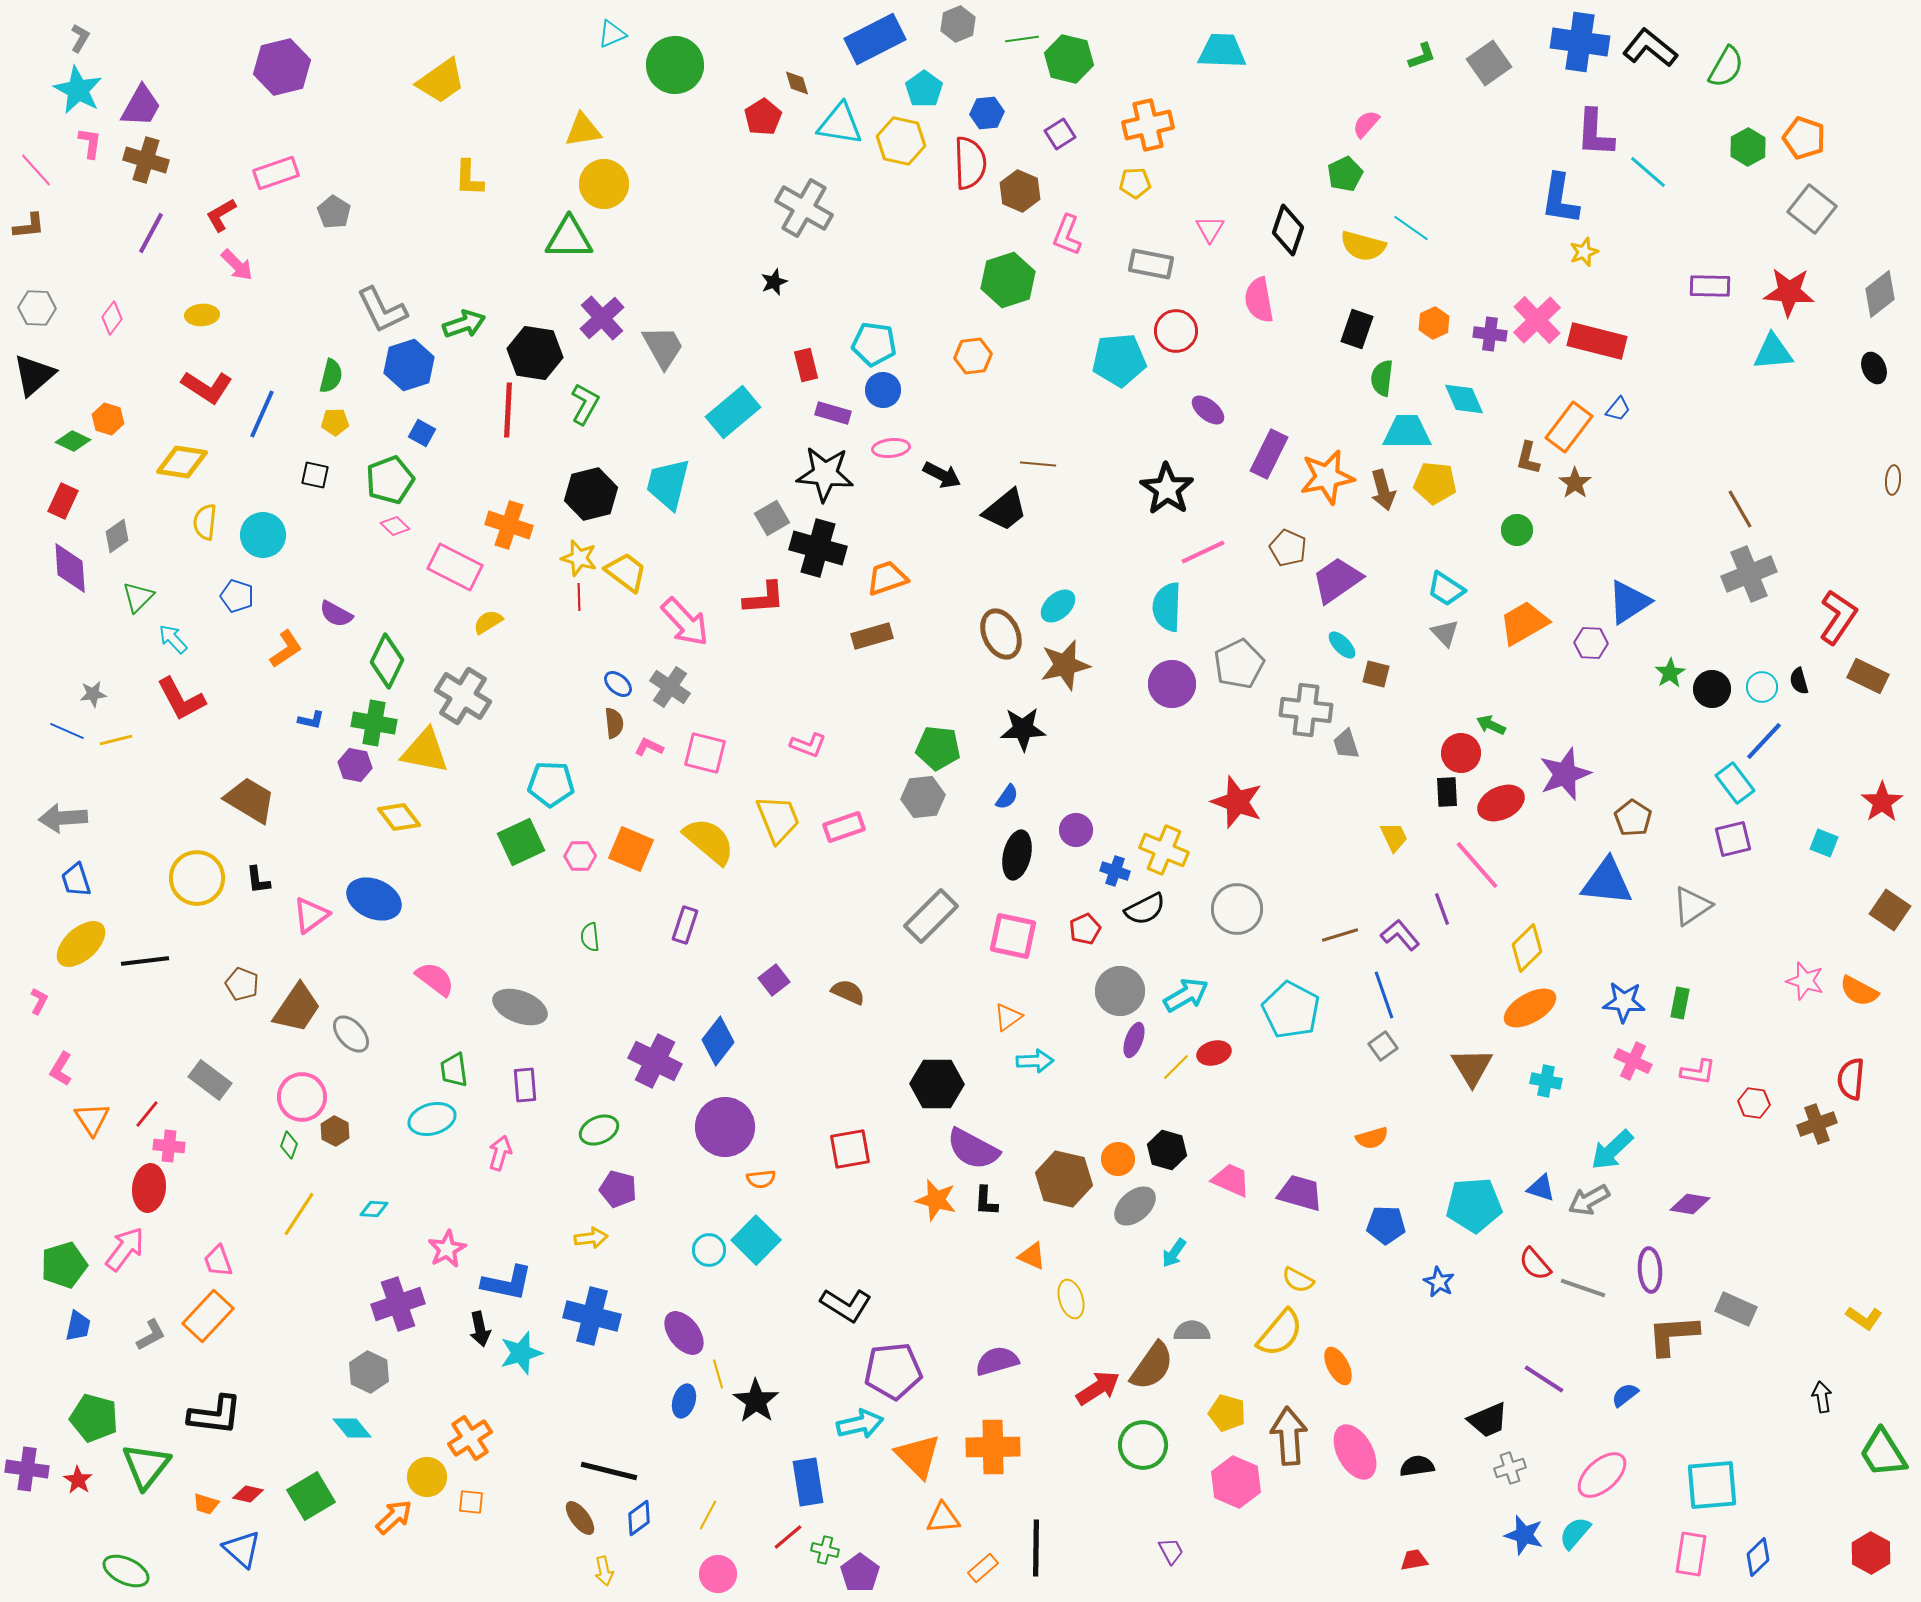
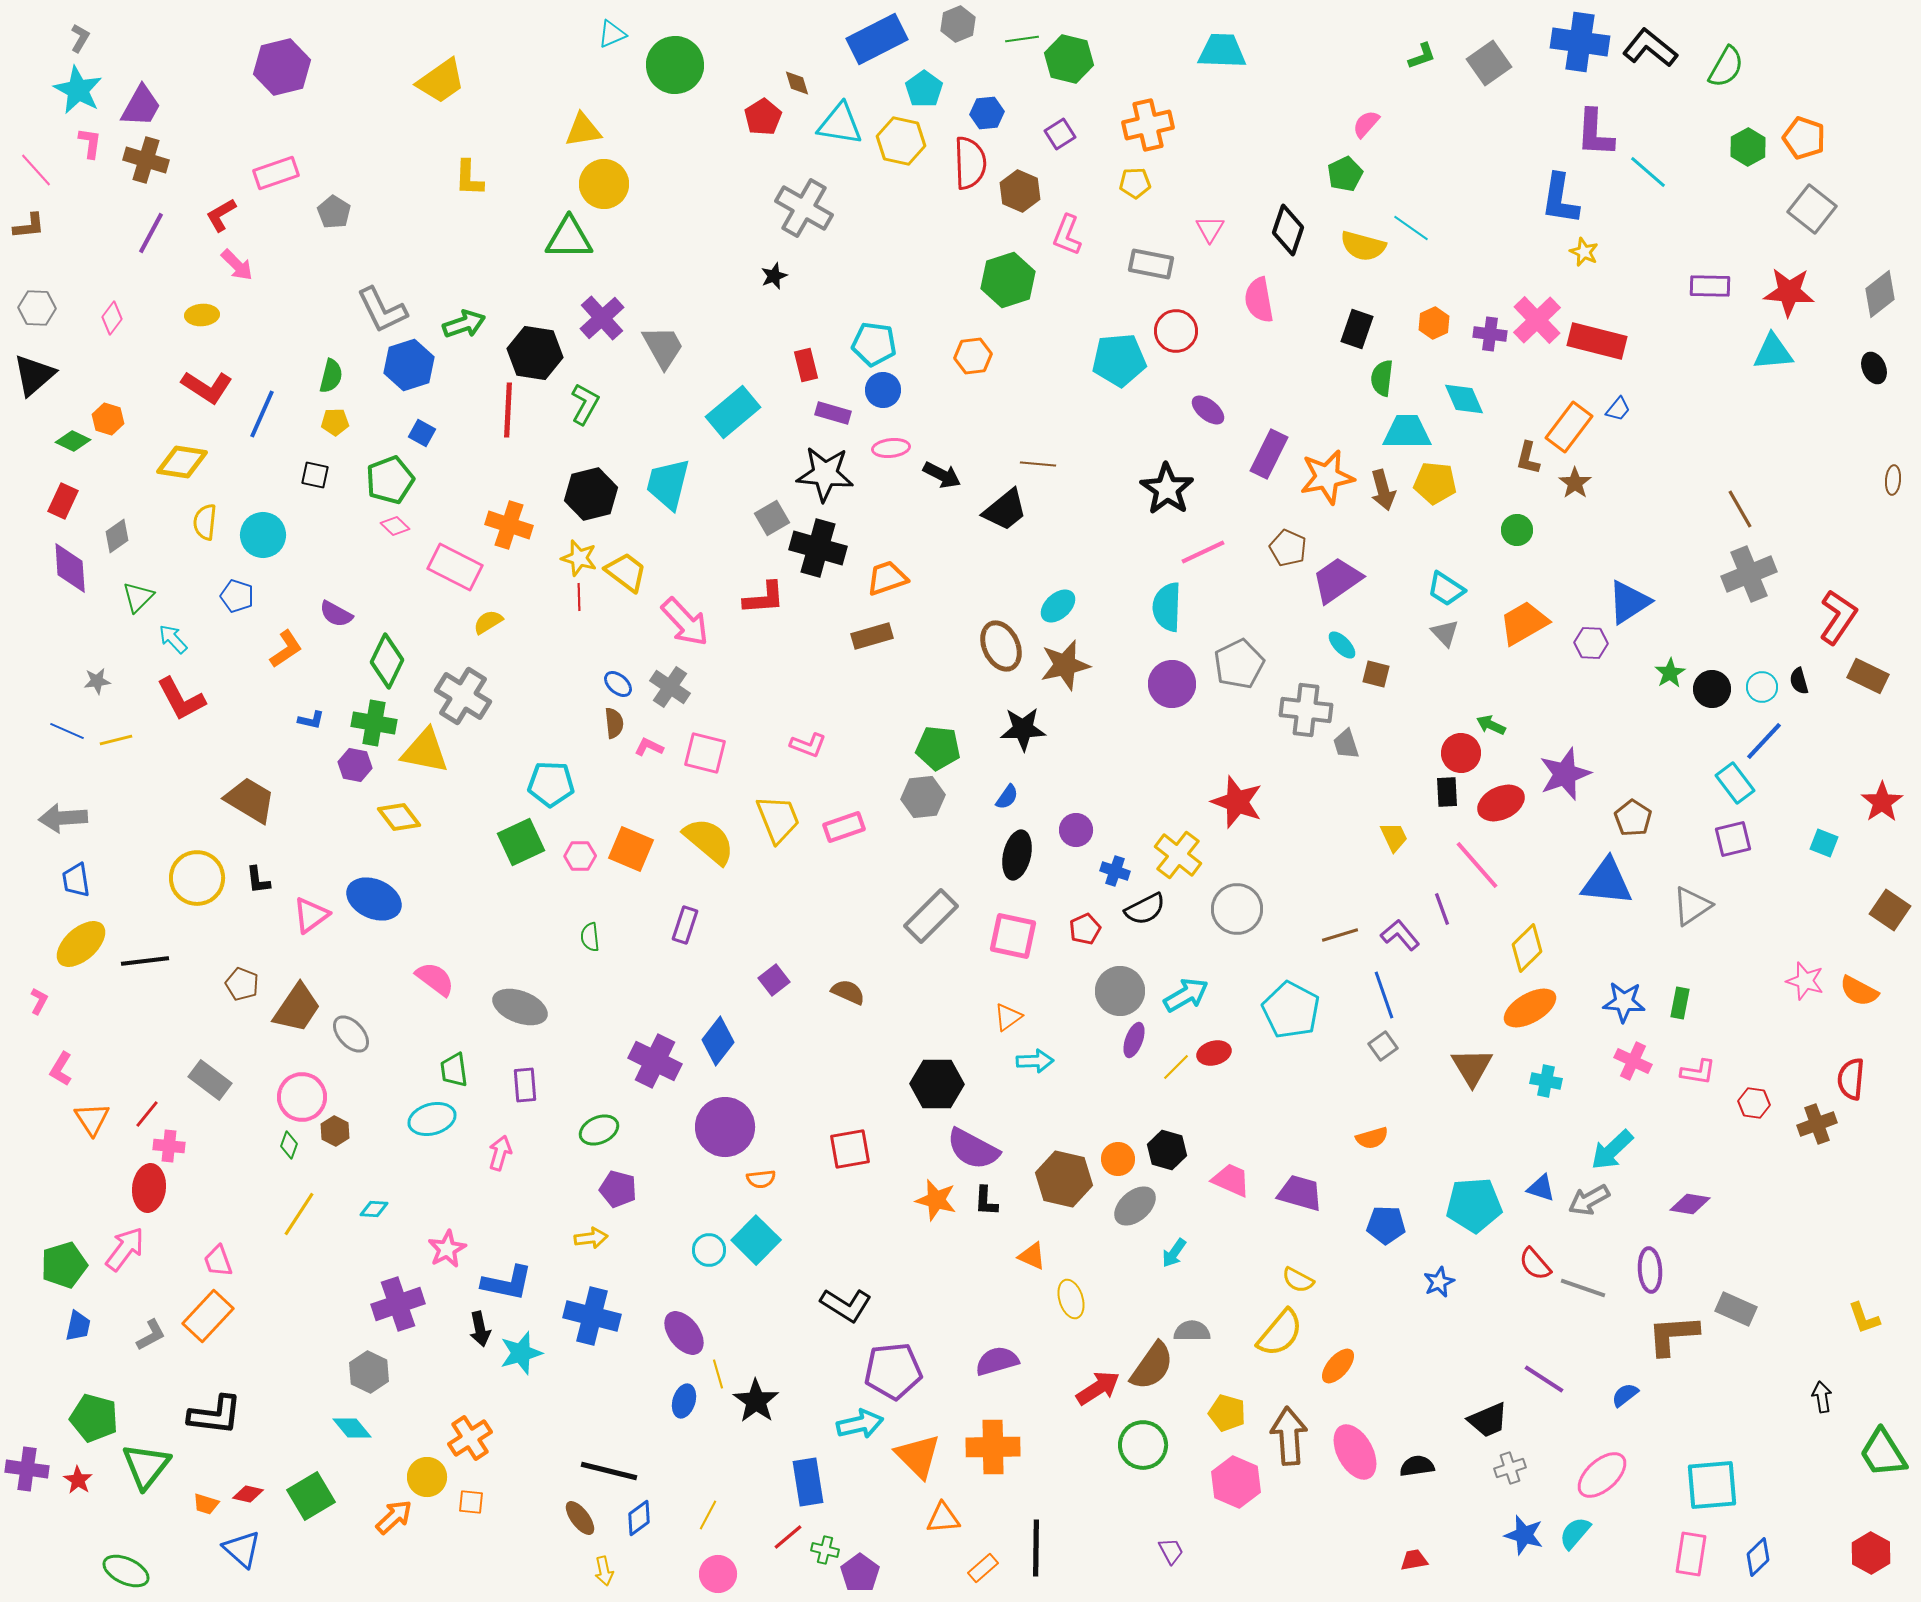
blue rectangle at (875, 39): moved 2 px right
yellow star at (1584, 252): rotated 28 degrees counterclockwise
black star at (774, 282): moved 6 px up
brown ellipse at (1001, 634): moved 12 px down
gray star at (93, 694): moved 4 px right, 13 px up
yellow cross at (1164, 850): moved 14 px right, 5 px down; rotated 15 degrees clockwise
blue trapezoid at (76, 880): rotated 9 degrees clockwise
blue star at (1439, 1282): rotated 20 degrees clockwise
yellow L-shape at (1864, 1318): rotated 36 degrees clockwise
orange ellipse at (1338, 1366): rotated 69 degrees clockwise
